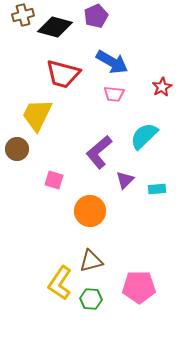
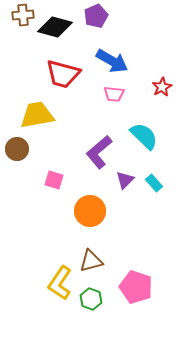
brown cross: rotated 10 degrees clockwise
blue arrow: moved 1 px up
yellow trapezoid: rotated 54 degrees clockwise
cyan semicircle: rotated 88 degrees clockwise
cyan rectangle: moved 3 px left, 6 px up; rotated 54 degrees clockwise
pink pentagon: moved 3 px left; rotated 20 degrees clockwise
green hexagon: rotated 15 degrees clockwise
